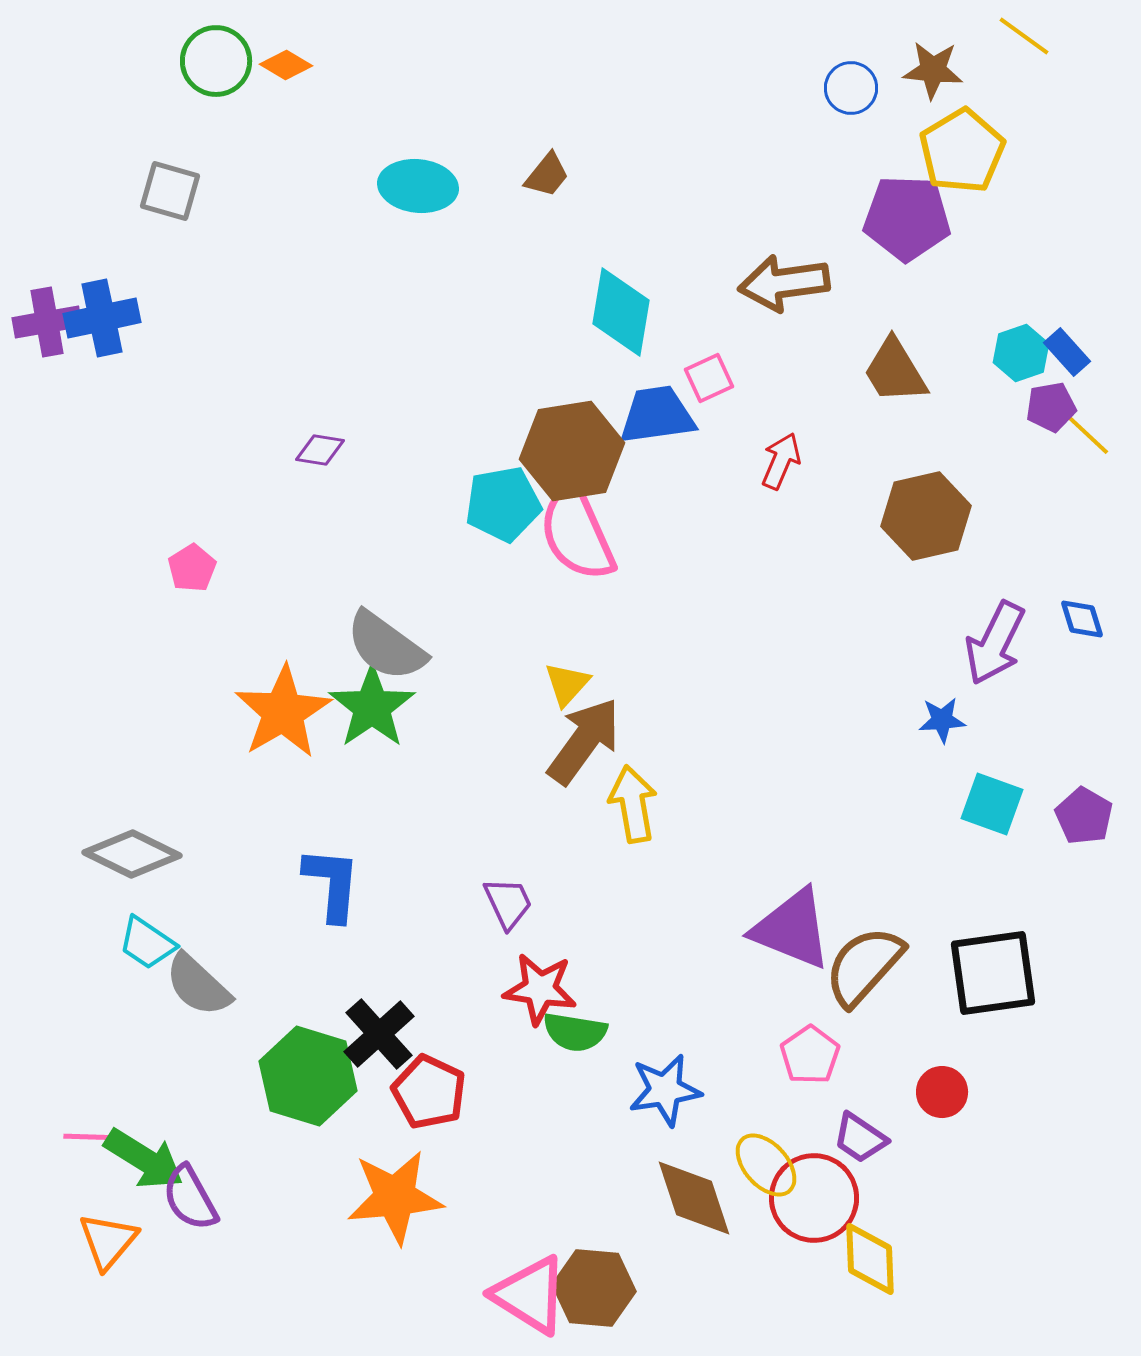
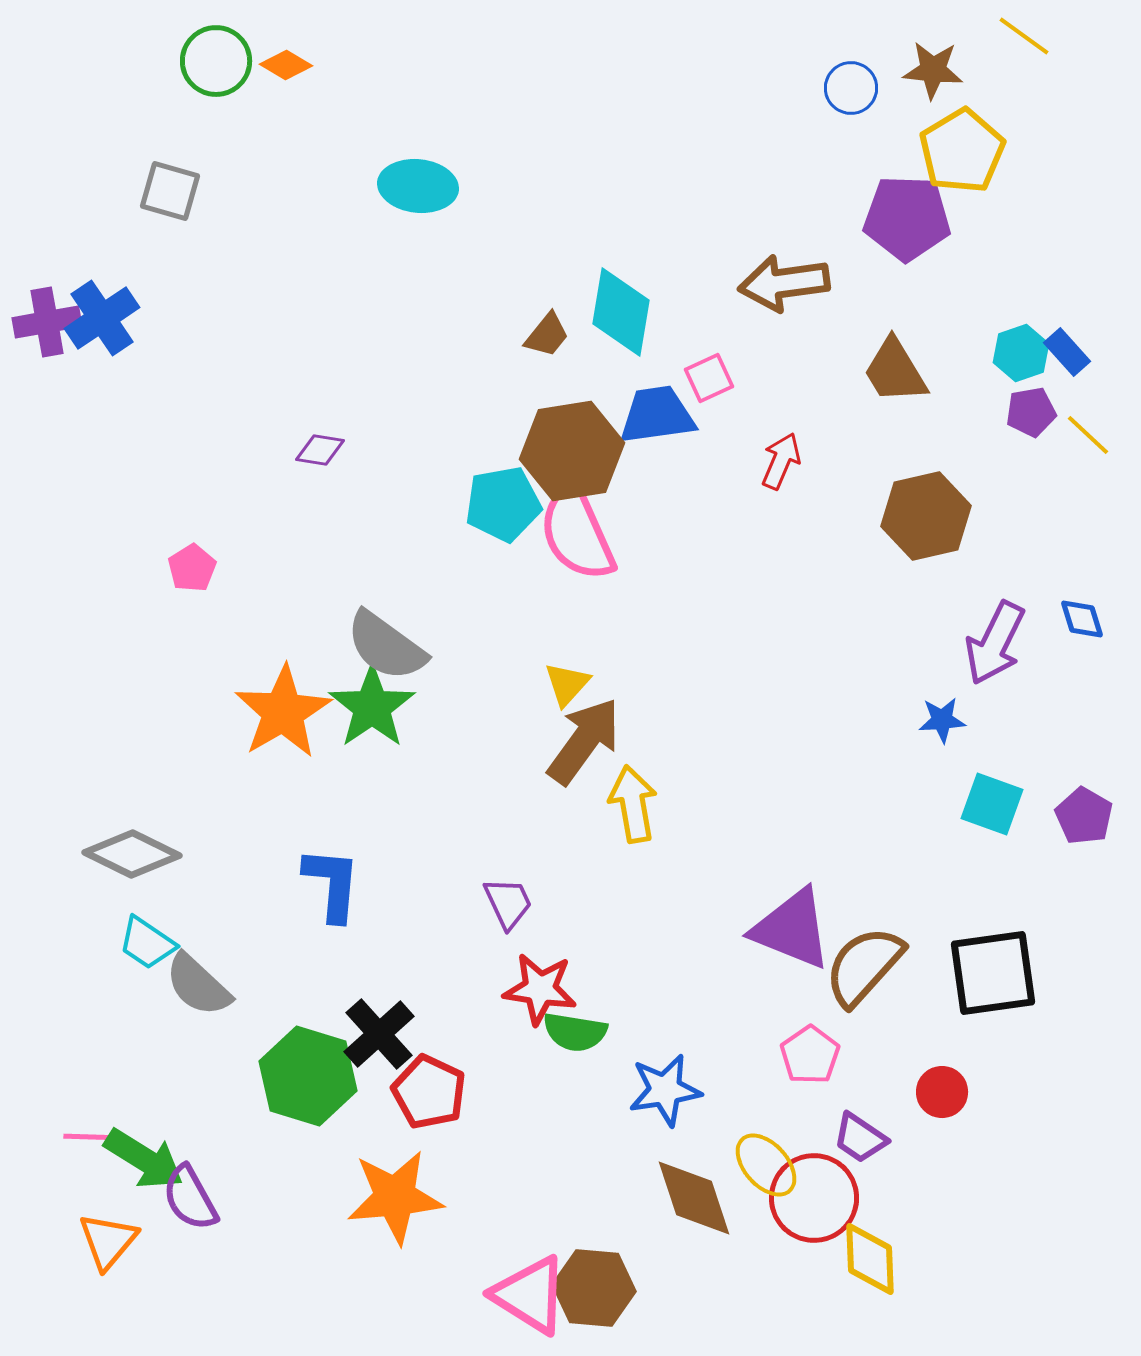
brown trapezoid at (547, 175): moved 160 px down
blue cross at (102, 318): rotated 22 degrees counterclockwise
purple pentagon at (1051, 407): moved 20 px left, 5 px down
